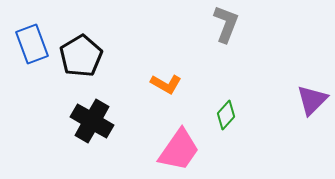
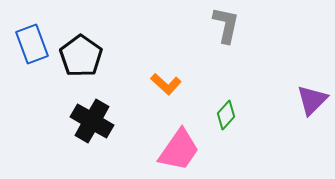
gray L-shape: moved 1 px down; rotated 9 degrees counterclockwise
black pentagon: rotated 6 degrees counterclockwise
orange L-shape: rotated 12 degrees clockwise
